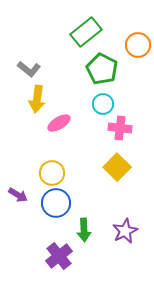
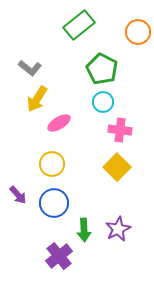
green rectangle: moved 7 px left, 7 px up
orange circle: moved 13 px up
gray L-shape: moved 1 px right, 1 px up
yellow arrow: rotated 24 degrees clockwise
cyan circle: moved 2 px up
pink cross: moved 2 px down
yellow circle: moved 9 px up
purple arrow: rotated 18 degrees clockwise
blue circle: moved 2 px left
purple star: moved 7 px left, 2 px up
